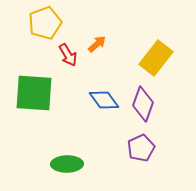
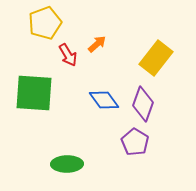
purple pentagon: moved 6 px left, 6 px up; rotated 16 degrees counterclockwise
